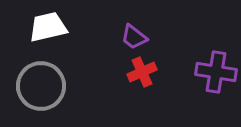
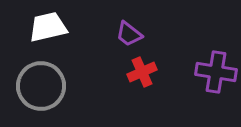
purple trapezoid: moved 5 px left, 3 px up
